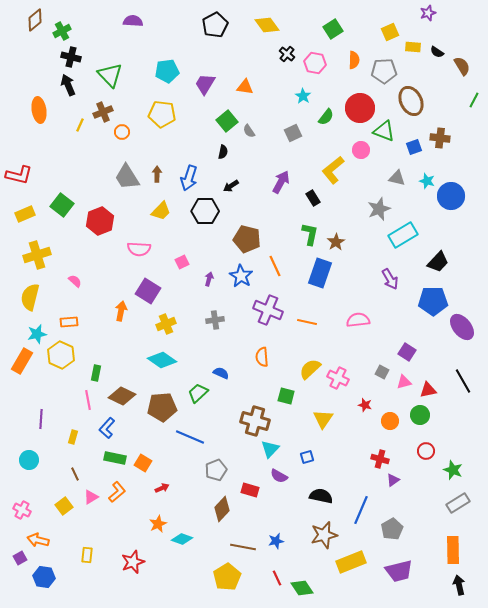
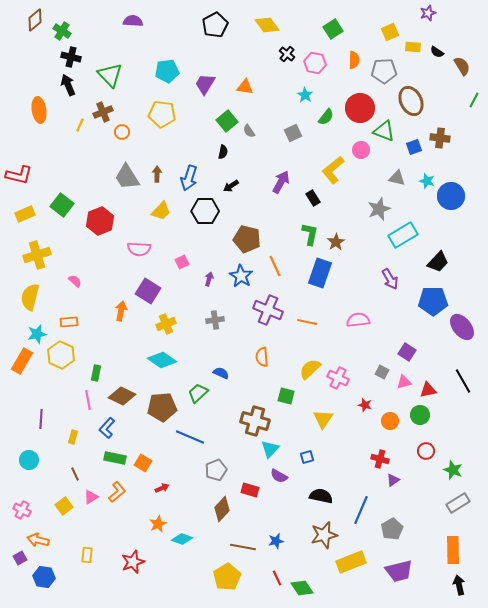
green cross at (62, 31): rotated 30 degrees counterclockwise
cyan star at (303, 96): moved 2 px right, 1 px up
